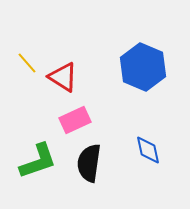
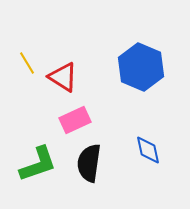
yellow line: rotated 10 degrees clockwise
blue hexagon: moved 2 px left
green L-shape: moved 3 px down
